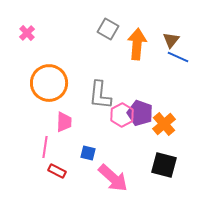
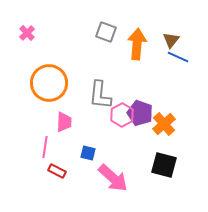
gray square: moved 2 px left, 3 px down; rotated 10 degrees counterclockwise
